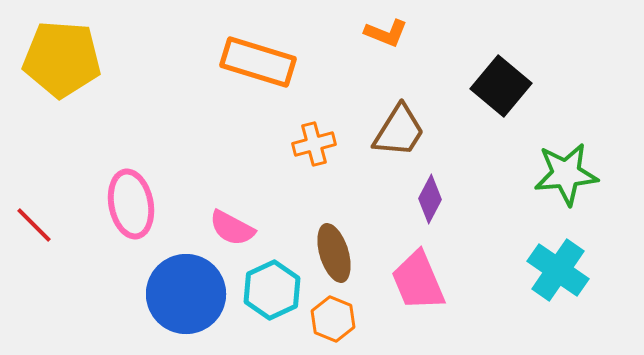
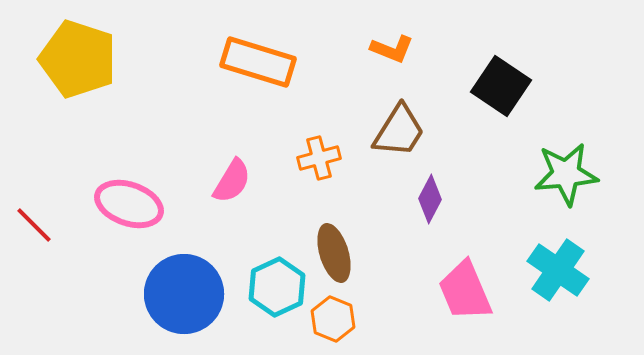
orange L-shape: moved 6 px right, 16 px down
yellow pentagon: moved 16 px right; rotated 14 degrees clockwise
black square: rotated 6 degrees counterclockwise
orange cross: moved 5 px right, 14 px down
pink ellipse: moved 2 px left; rotated 60 degrees counterclockwise
pink semicircle: moved 47 px up; rotated 87 degrees counterclockwise
pink trapezoid: moved 47 px right, 10 px down
cyan hexagon: moved 5 px right, 3 px up
blue circle: moved 2 px left
